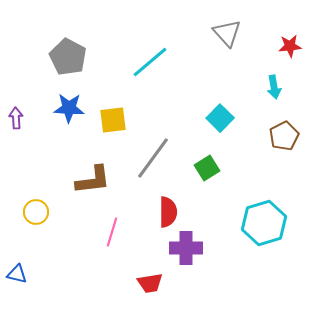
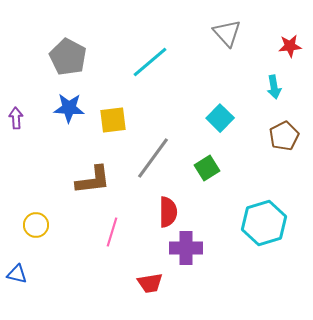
yellow circle: moved 13 px down
